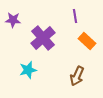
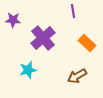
purple line: moved 2 px left, 5 px up
orange rectangle: moved 2 px down
brown arrow: rotated 36 degrees clockwise
